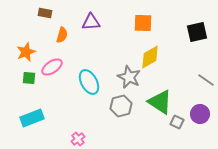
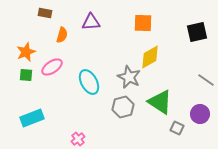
green square: moved 3 px left, 3 px up
gray hexagon: moved 2 px right, 1 px down
gray square: moved 6 px down
